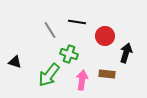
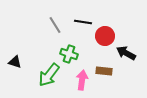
black line: moved 6 px right
gray line: moved 5 px right, 5 px up
black arrow: rotated 78 degrees counterclockwise
brown rectangle: moved 3 px left, 3 px up
